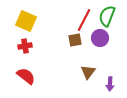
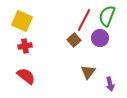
yellow square: moved 4 px left
brown square: moved 1 px left; rotated 32 degrees counterclockwise
purple arrow: rotated 16 degrees counterclockwise
